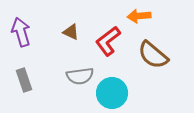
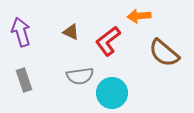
brown semicircle: moved 11 px right, 2 px up
